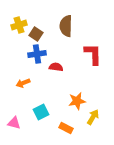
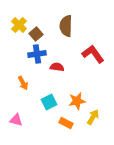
yellow cross: rotated 28 degrees counterclockwise
brown square: rotated 16 degrees clockwise
red L-shape: rotated 35 degrees counterclockwise
red semicircle: moved 1 px right
orange arrow: rotated 96 degrees counterclockwise
cyan square: moved 8 px right, 10 px up
pink triangle: moved 2 px right, 3 px up
orange rectangle: moved 5 px up
